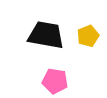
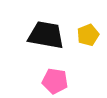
yellow pentagon: moved 1 px up
